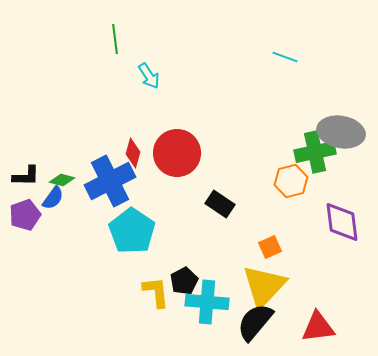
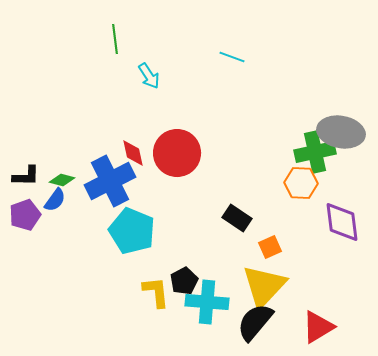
cyan line: moved 53 px left
red diamond: rotated 28 degrees counterclockwise
orange hexagon: moved 10 px right, 2 px down; rotated 16 degrees clockwise
blue semicircle: moved 2 px right, 2 px down
black rectangle: moved 17 px right, 14 px down
cyan pentagon: rotated 12 degrees counterclockwise
red triangle: rotated 24 degrees counterclockwise
